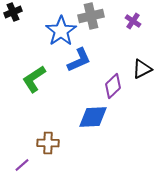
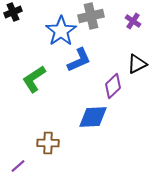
black triangle: moved 5 px left, 5 px up
purple line: moved 4 px left, 1 px down
